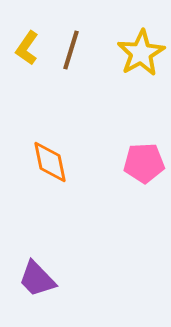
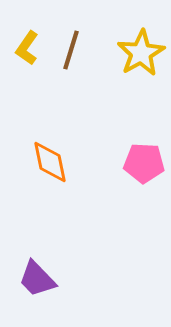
pink pentagon: rotated 6 degrees clockwise
